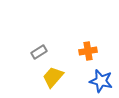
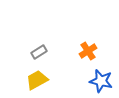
orange cross: rotated 24 degrees counterclockwise
yellow trapezoid: moved 16 px left, 3 px down; rotated 20 degrees clockwise
